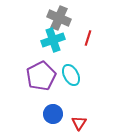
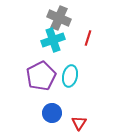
cyan ellipse: moved 1 px left, 1 px down; rotated 40 degrees clockwise
blue circle: moved 1 px left, 1 px up
